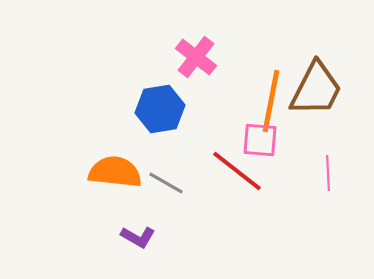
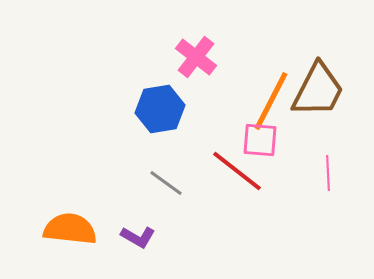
brown trapezoid: moved 2 px right, 1 px down
orange line: rotated 16 degrees clockwise
orange semicircle: moved 45 px left, 57 px down
gray line: rotated 6 degrees clockwise
